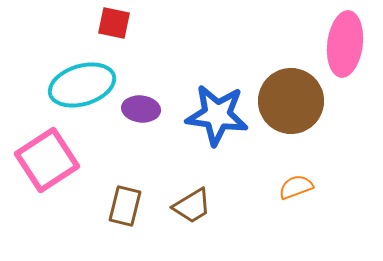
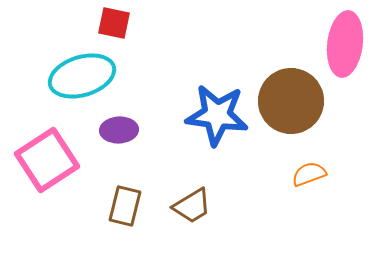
cyan ellipse: moved 9 px up
purple ellipse: moved 22 px left, 21 px down; rotated 9 degrees counterclockwise
orange semicircle: moved 13 px right, 13 px up
